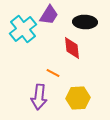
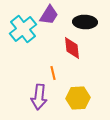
orange line: rotated 48 degrees clockwise
